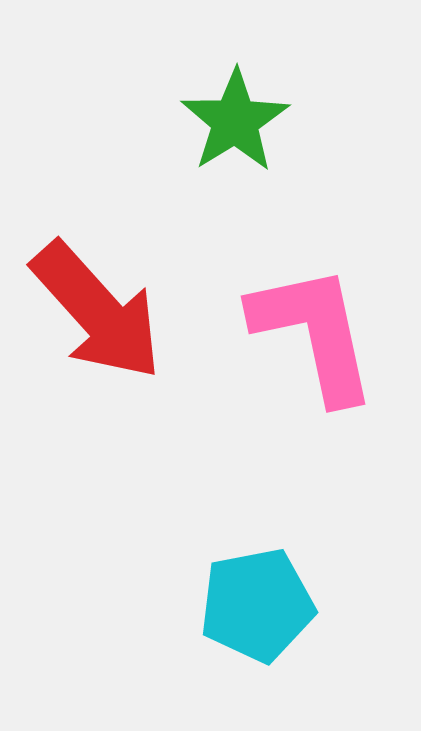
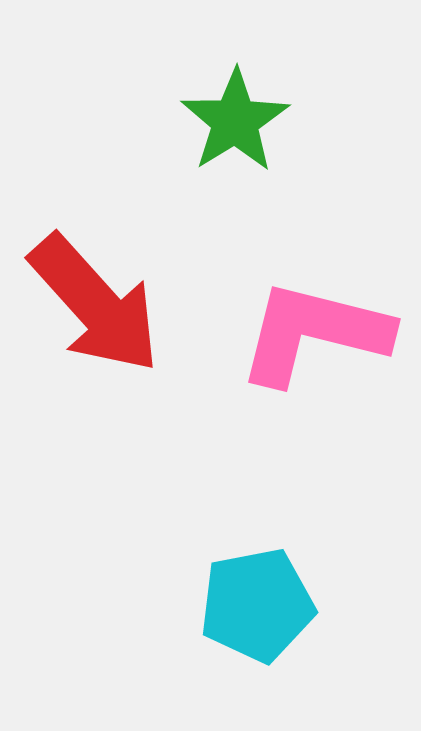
red arrow: moved 2 px left, 7 px up
pink L-shape: rotated 64 degrees counterclockwise
